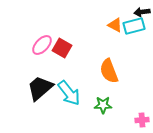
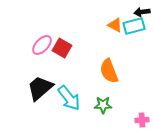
cyan arrow: moved 5 px down
